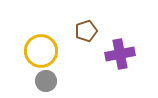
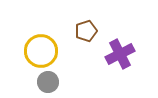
purple cross: rotated 16 degrees counterclockwise
gray circle: moved 2 px right, 1 px down
